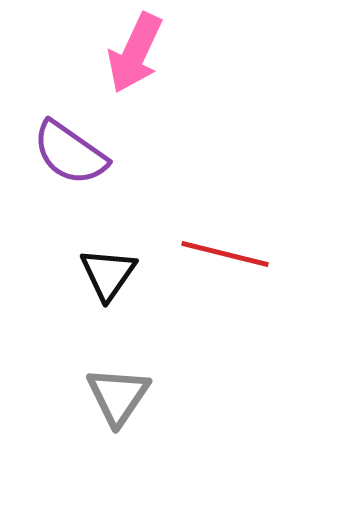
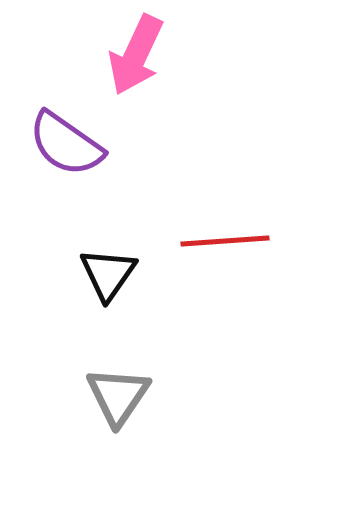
pink arrow: moved 1 px right, 2 px down
purple semicircle: moved 4 px left, 9 px up
red line: moved 13 px up; rotated 18 degrees counterclockwise
